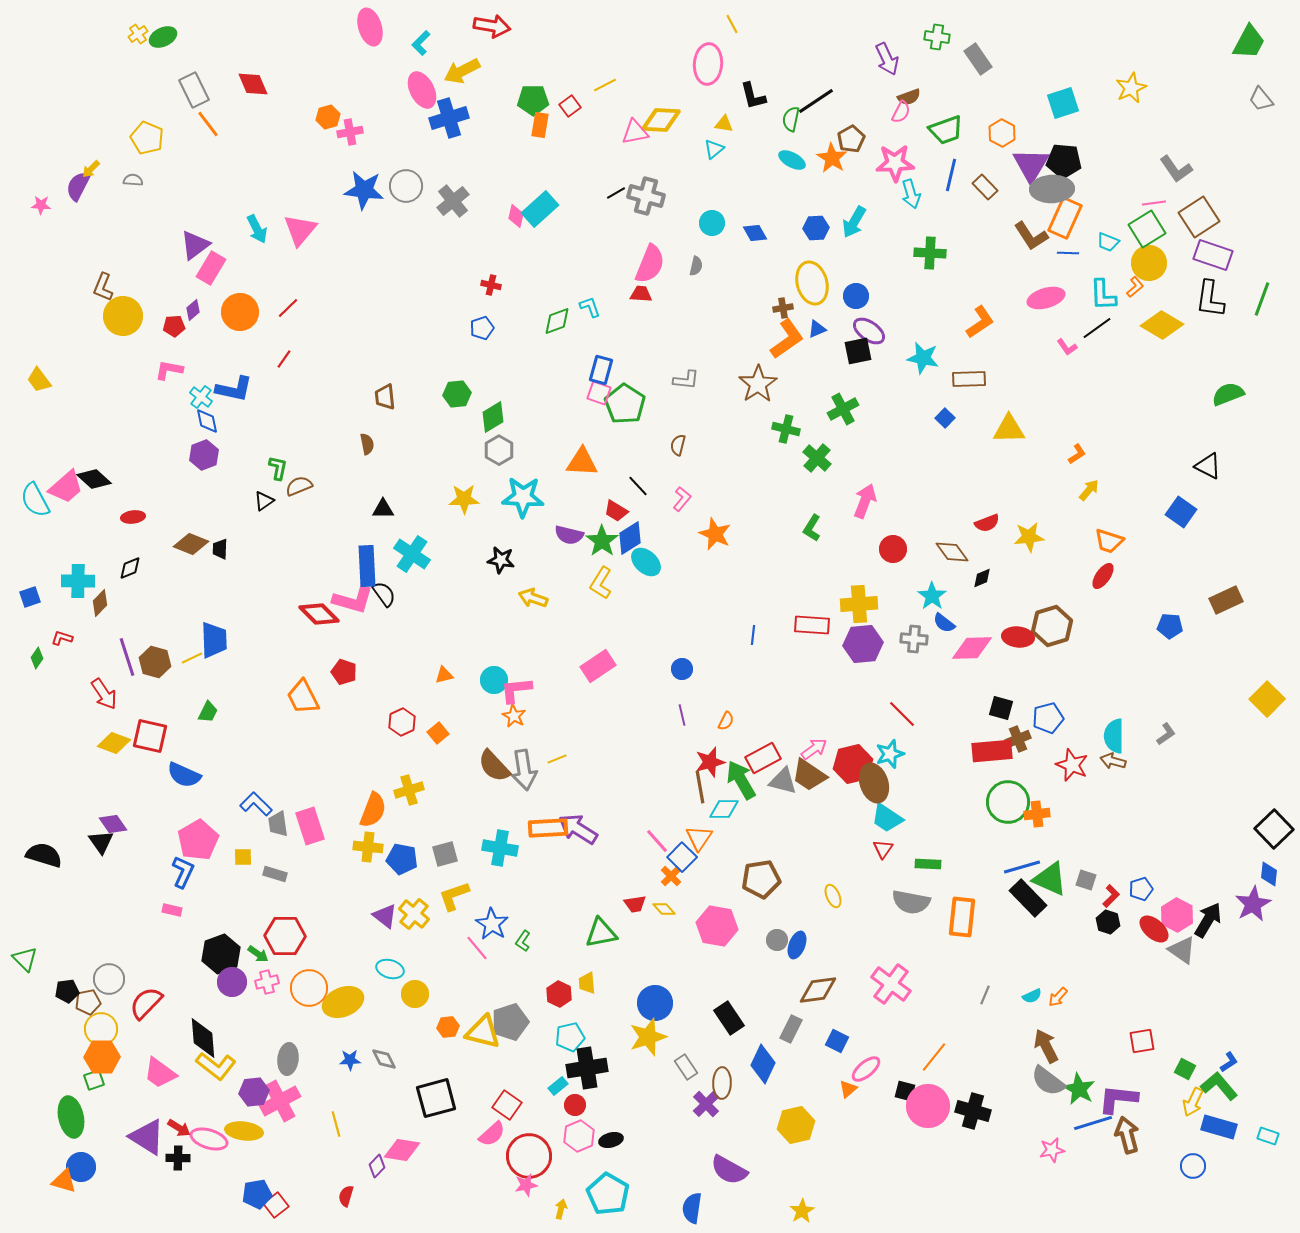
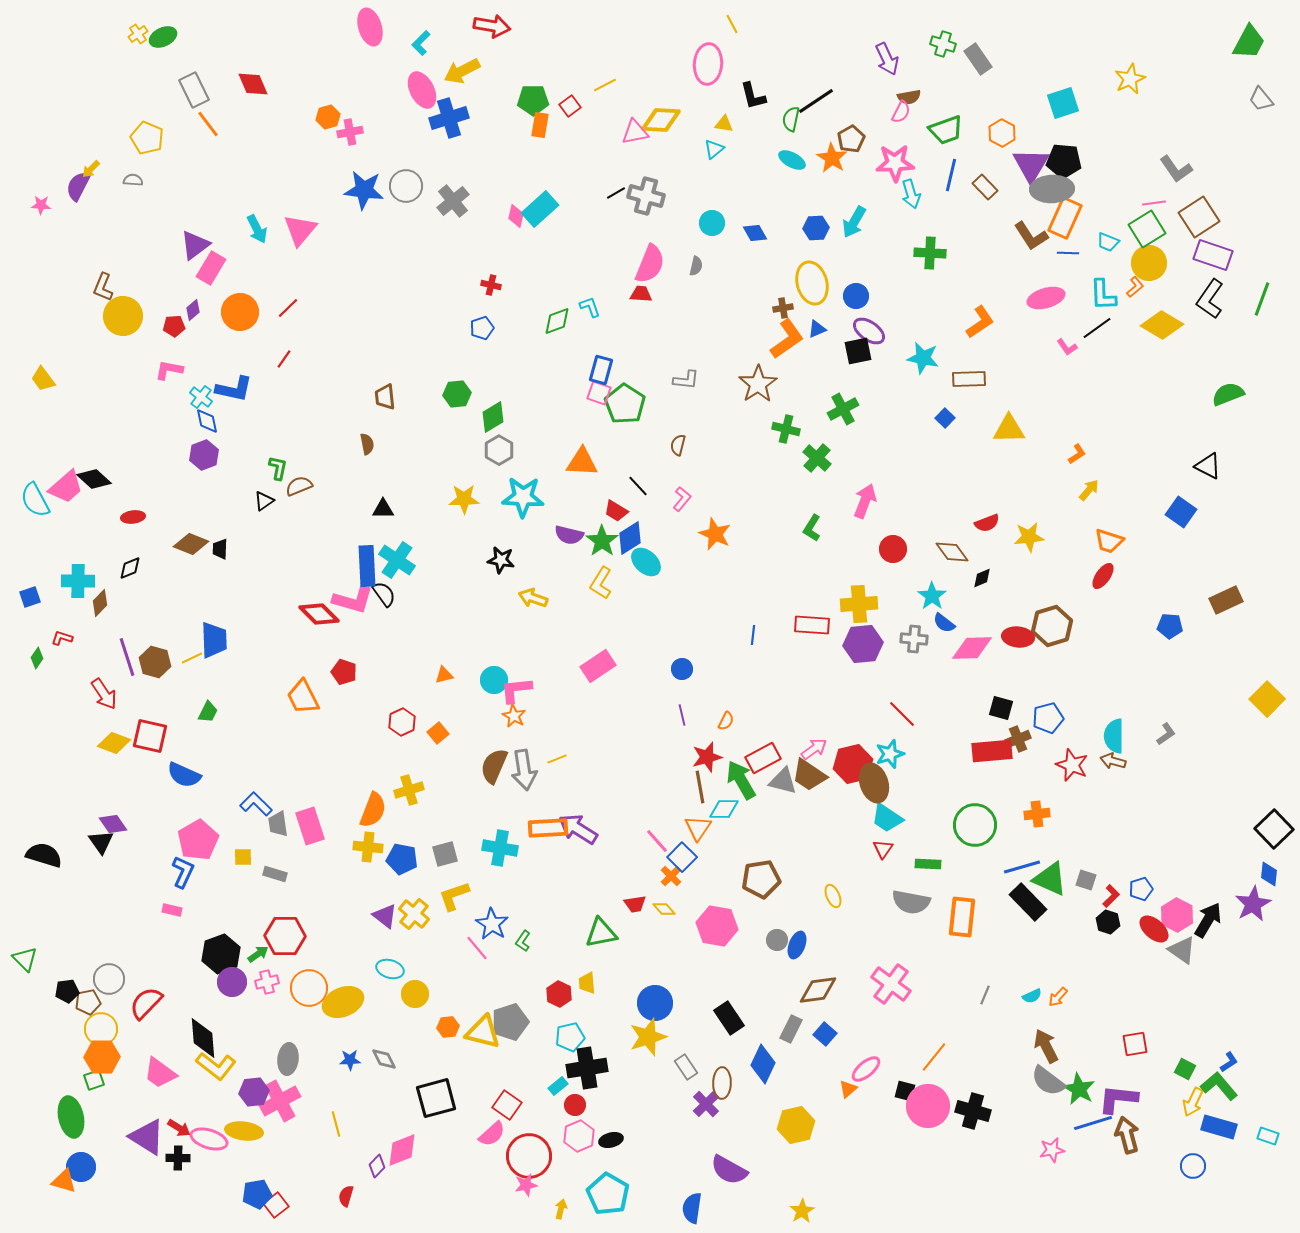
green cross at (937, 37): moved 6 px right, 7 px down; rotated 10 degrees clockwise
yellow star at (1131, 88): moved 1 px left, 9 px up
brown semicircle at (909, 97): rotated 10 degrees clockwise
black L-shape at (1210, 299): rotated 27 degrees clockwise
yellow trapezoid at (39, 380): moved 4 px right, 1 px up
cyan cross at (412, 554): moved 15 px left, 6 px down
red star at (710, 762): moved 3 px left, 5 px up
brown semicircle at (494, 766): rotated 66 degrees clockwise
green circle at (1008, 802): moved 33 px left, 23 px down
orange triangle at (699, 838): moved 1 px left, 10 px up
black rectangle at (1028, 898): moved 4 px down
green arrow at (258, 954): rotated 70 degrees counterclockwise
blue square at (837, 1041): moved 12 px left, 7 px up; rotated 15 degrees clockwise
red square at (1142, 1041): moved 7 px left, 3 px down
pink diamond at (402, 1150): rotated 30 degrees counterclockwise
